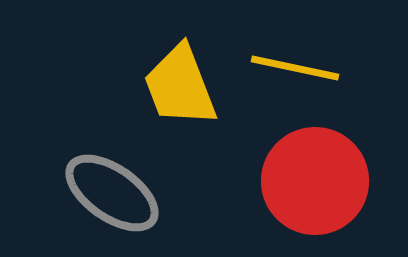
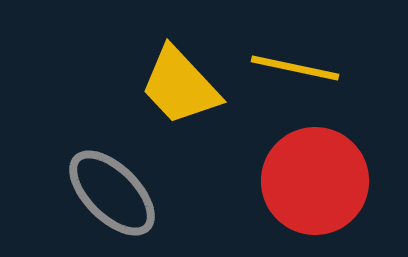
yellow trapezoid: rotated 22 degrees counterclockwise
gray ellipse: rotated 10 degrees clockwise
